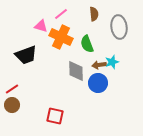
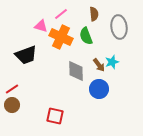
green semicircle: moved 1 px left, 8 px up
brown arrow: rotated 120 degrees counterclockwise
blue circle: moved 1 px right, 6 px down
